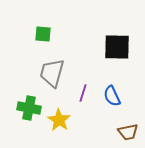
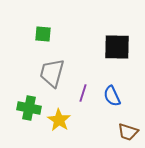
brown trapezoid: rotated 30 degrees clockwise
